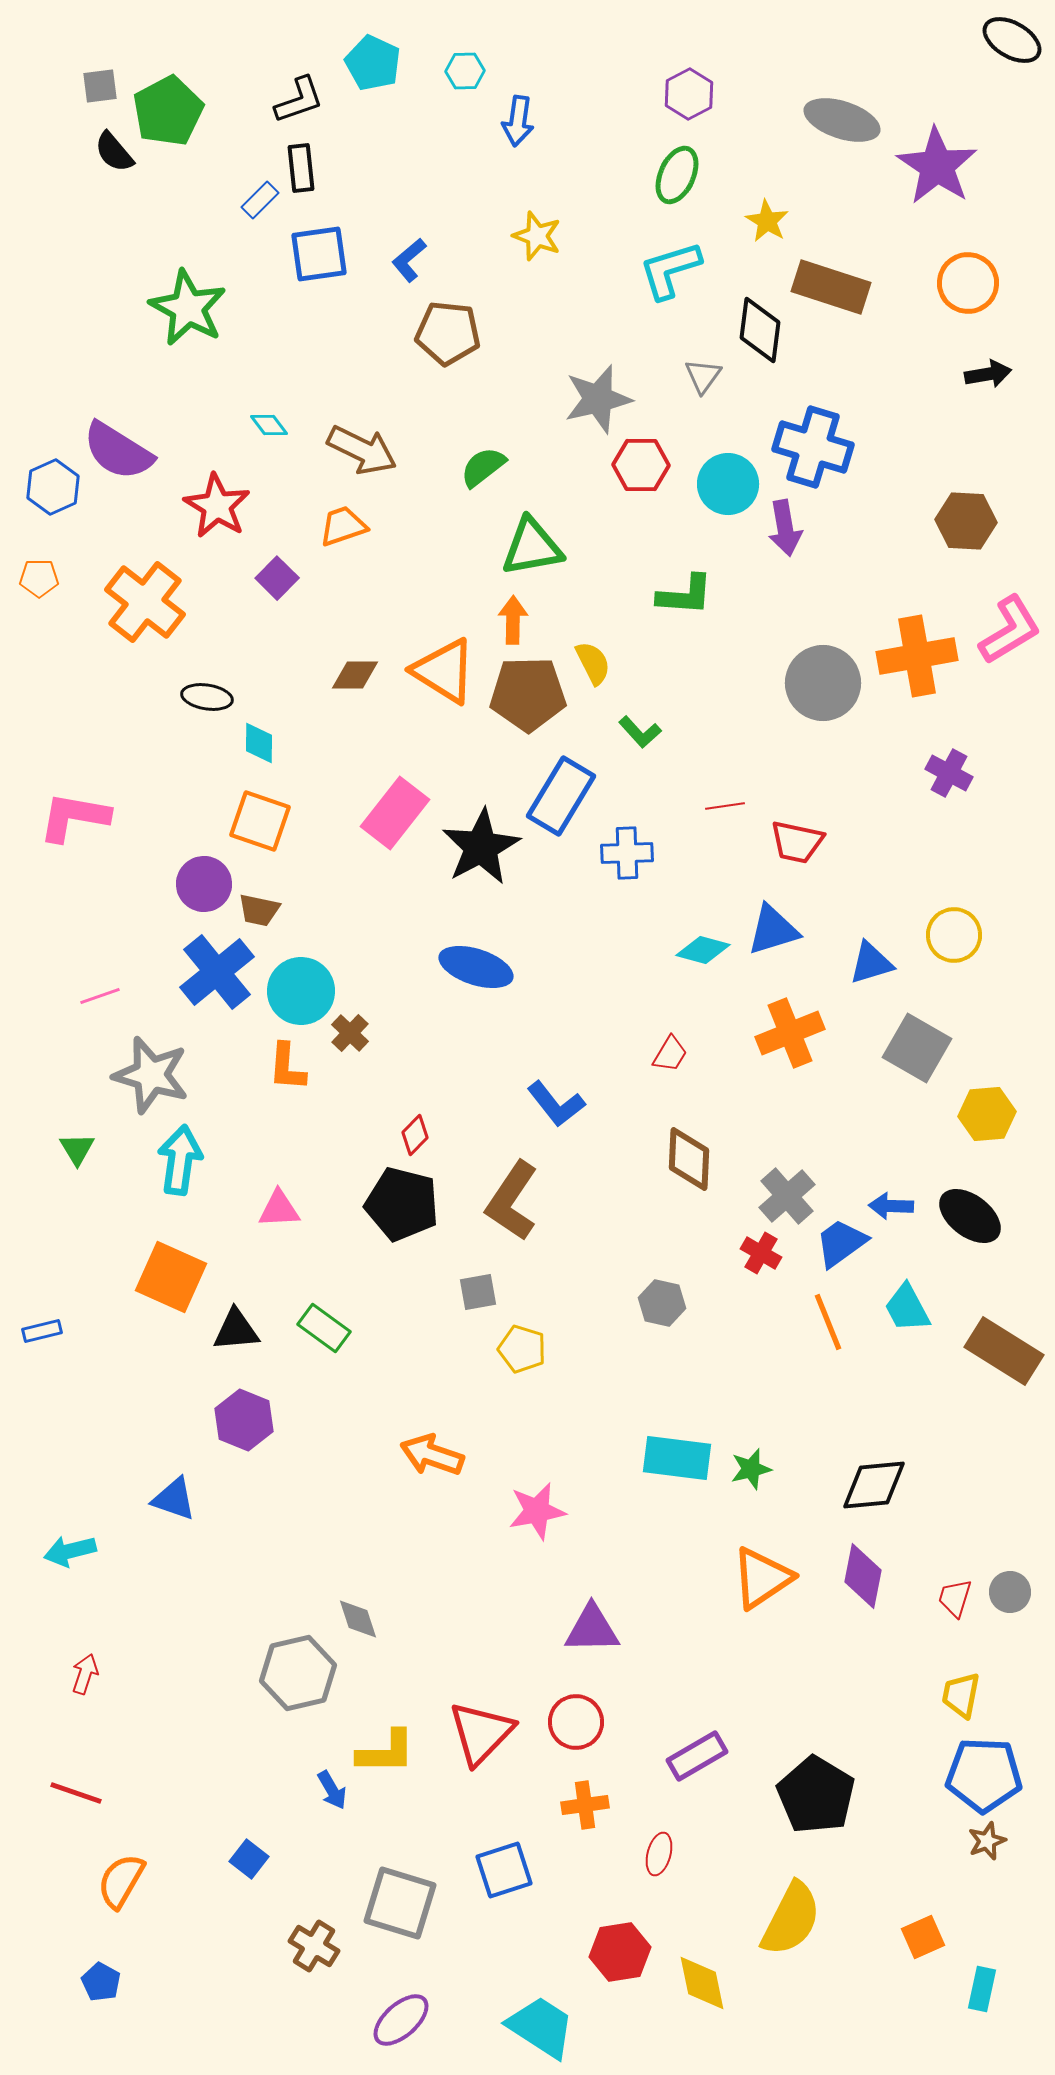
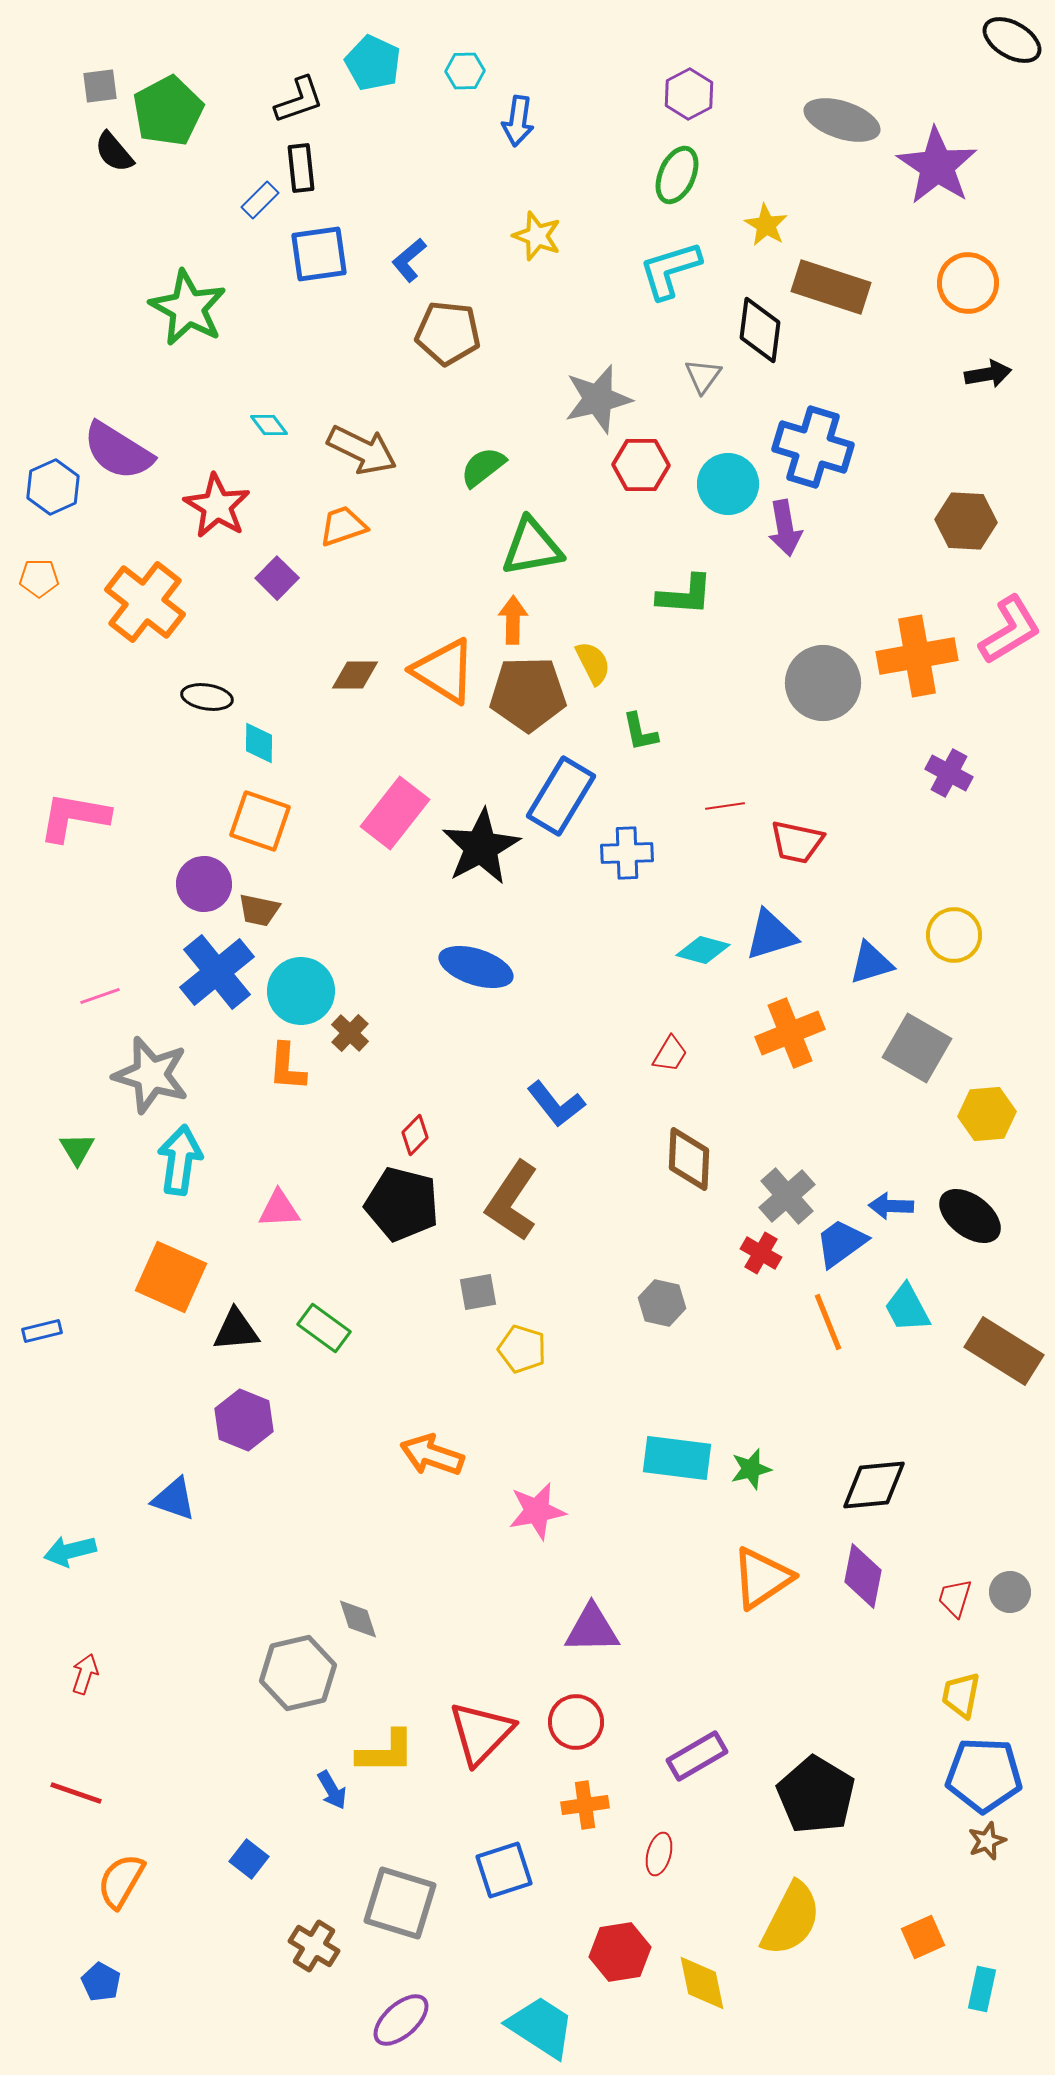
yellow star at (767, 221): moved 1 px left, 4 px down
green L-shape at (640, 732): rotated 30 degrees clockwise
blue triangle at (773, 930): moved 2 px left, 5 px down
